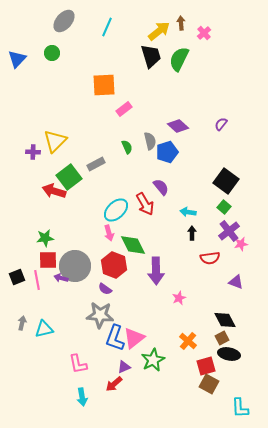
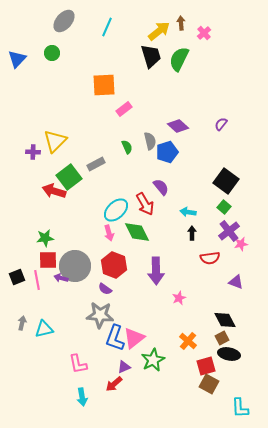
green diamond at (133, 245): moved 4 px right, 13 px up
